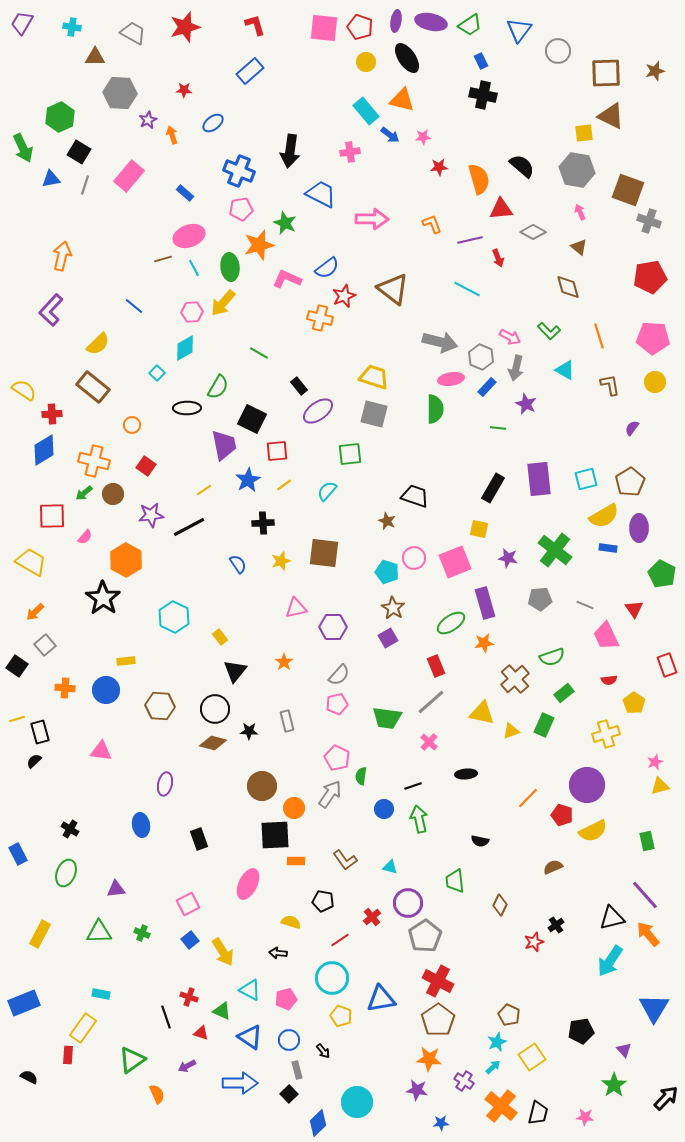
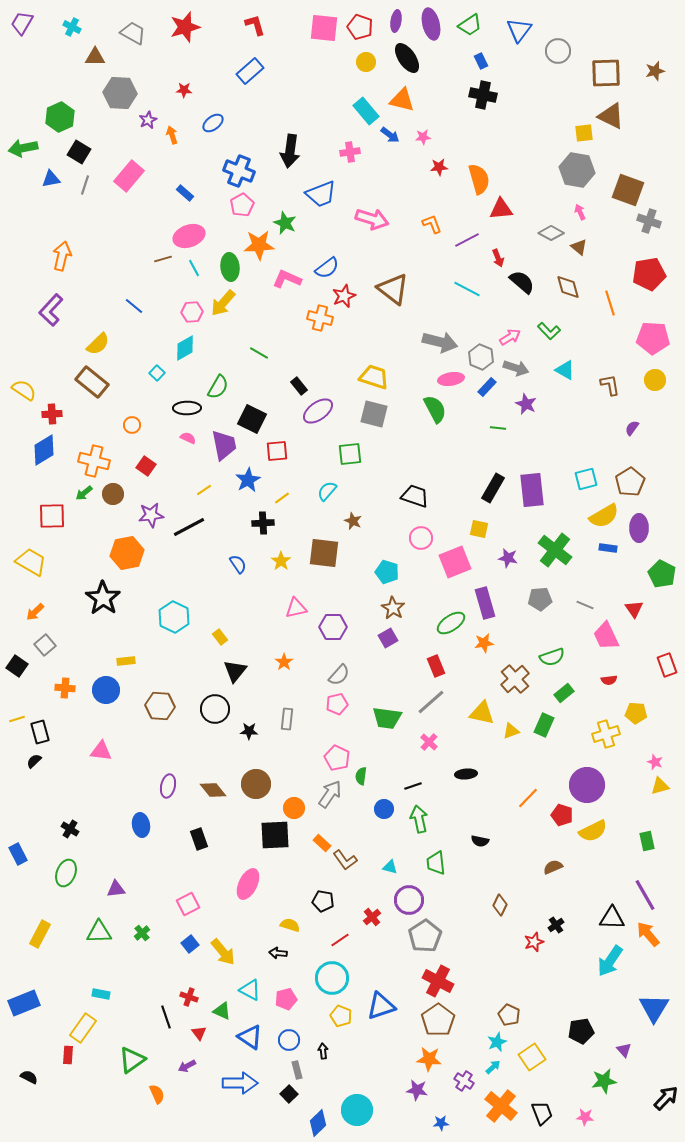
purple ellipse at (431, 22): moved 2 px down; rotated 64 degrees clockwise
cyan cross at (72, 27): rotated 18 degrees clockwise
green arrow at (23, 148): rotated 104 degrees clockwise
black semicircle at (522, 166): moved 116 px down
blue trapezoid at (321, 194): rotated 132 degrees clockwise
pink pentagon at (241, 209): moved 1 px right, 4 px up; rotated 20 degrees counterclockwise
pink arrow at (372, 219): rotated 16 degrees clockwise
gray diamond at (533, 232): moved 18 px right, 1 px down
purple line at (470, 240): moved 3 px left; rotated 15 degrees counterclockwise
orange star at (259, 245): rotated 12 degrees clockwise
red pentagon at (650, 277): moved 1 px left, 3 px up
orange line at (599, 336): moved 11 px right, 33 px up
pink arrow at (510, 337): rotated 60 degrees counterclockwise
gray arrow at (516, 368): rotated 85 degrees counterclockwise
yellow circle at (655, 382): moved 2 px up
brown rectangle at (93, 387): moved 1 px left, 5 px up
green semicircle at (435, 409): rotated 28 degrees counterclockwise
purple rectangle at (539, 479): moved 7 px left, 11 px down
yellow line at (284, 485): moved 2 px left, 13 px down
brown star at (387, 521): moved 34 px left
pink semicircle at (85, 537): moved 103 px right, 99 px up; rotated 105 degrees counterclockwise
pink circle at (414, 558): moved 7 px right, 20 px up
orange hexagon at (126, 560): moved 1 px right, 7 px up; rotated 20 degrees clockwise
yellow star at (281, 561): rotated 18 degrees counterclockwise
yellow pentagon at (634, 703): moved 2 px right, 10 px down; rotated 30 degrees counterclockwise
gray rectangle at (287, 721): moved 2 px up; rotated 20 degrees clockwise
brown diamond at (213, 743): moved 47 px down; rotated 36 degrees clockwise
pink star at (655, 762): rotated 28 degrees counterclockwise
purple ellipse at (165, 784): moved 3 px right, 2 px down
brown circle at (262, 786): moved 6 px left, 2 px up
orange rectangle at (296, 861): moved 26 px right, 18 px up; rotated 42 degrees clockwise
green trapezoid at (455, 881): moved 19 px left, 18 px up
purple line at (645, 895): rotated 12 degrees clockwise
purple circle at (408, 903): moved 1 px right, 3 px up
black triangle at (612, 918): rotated 16 degrees clockwise
yellow semicircle at (291, 922): moved 1 px left, 3 px down
green cross at (142, 933): rotated 28 degrees clockwise
blue square at (190, 940): moved 4 px down
yellow arrow at (223, 952): rotated 8 degrees counterclockwise
blue triangle at (381, 999): moved 7 px down; rotated 8 degrees counterclockwise
red triangle at (201, 1033): moved 2 px left; rotated 35 degrees clockwise
black arrow at (323, 1051): rotated 147 degrees counterclockwise
green star at (614, 1085): moved 10 px left, 4 px up; rotated 25 degrees clockwise
cyan circle at (357, 1102): moved 8 px down
black trapezoid at (538, 1113): moved 4 px right; rotated 35 degrees counterclockwise
